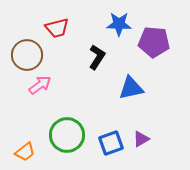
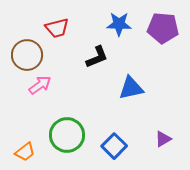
purple pentagon: moved 9 px right, 14 px up
black L-shape: rotated 35 degrees clockwise
purple triangle: moved 22 px right
blue square: moved 3 px right, 3 px down; rotated 25 degrees counterclockwise
